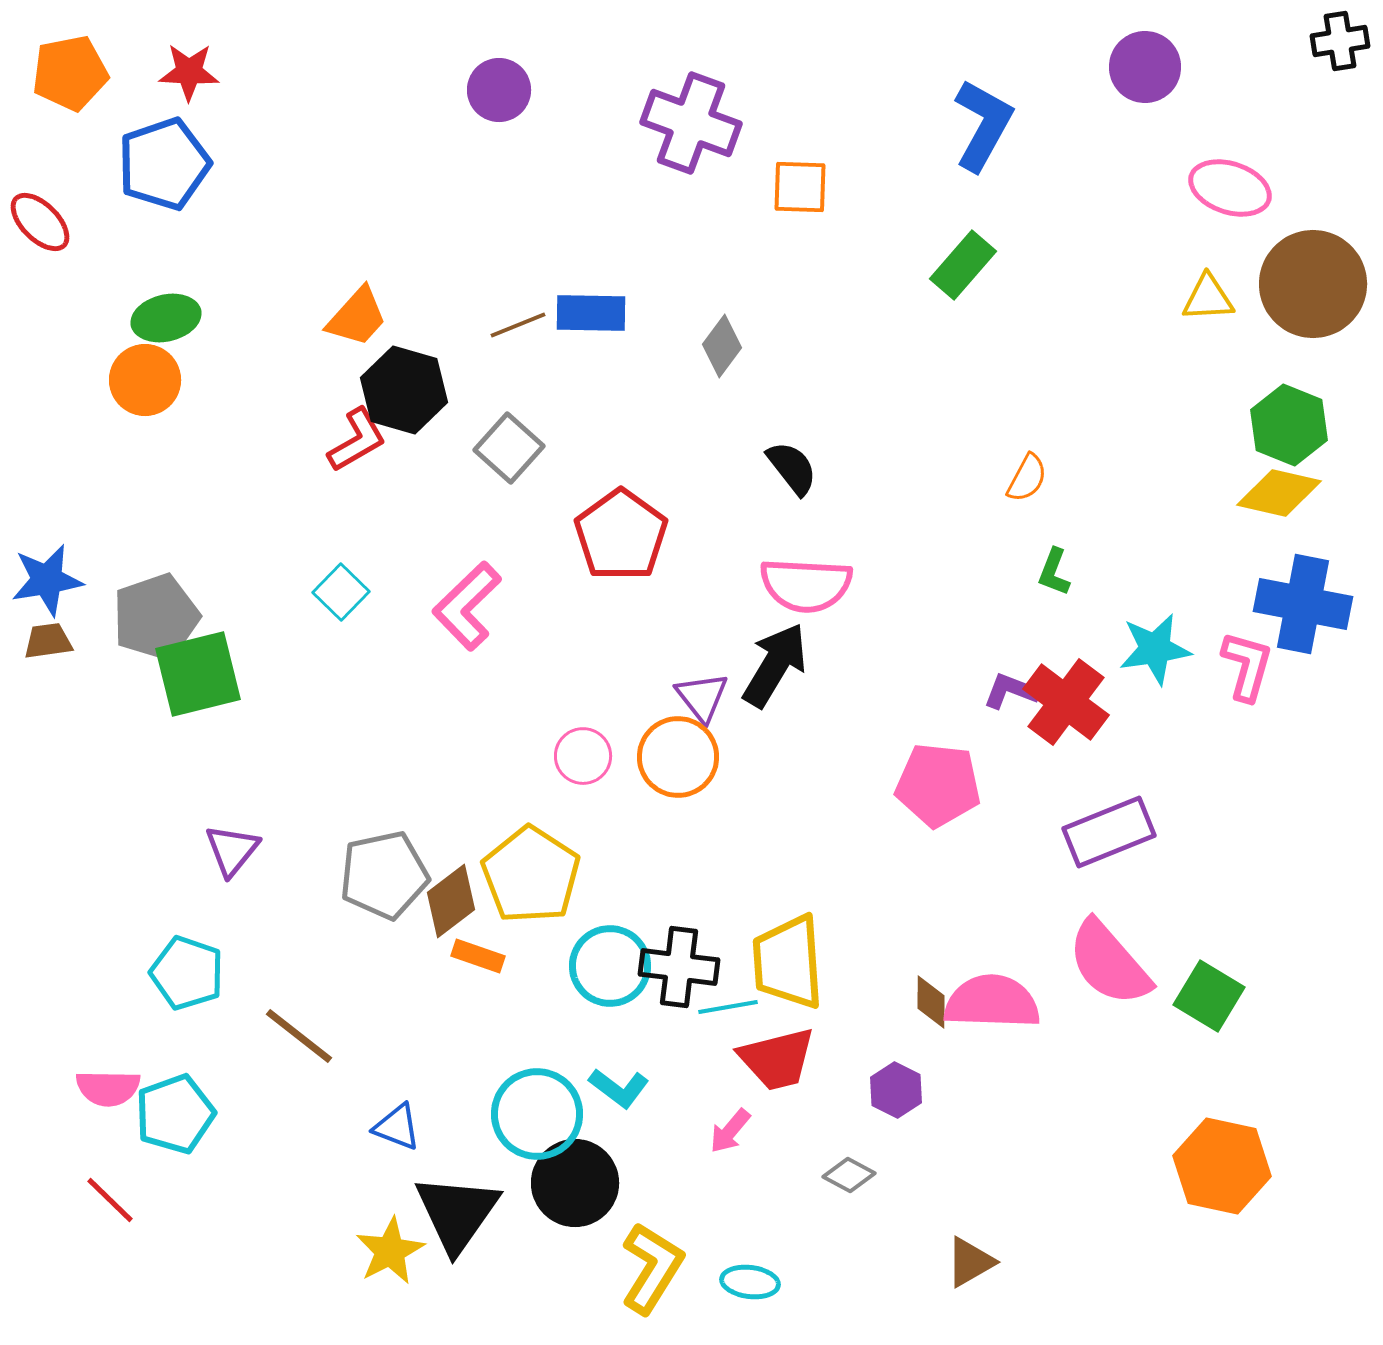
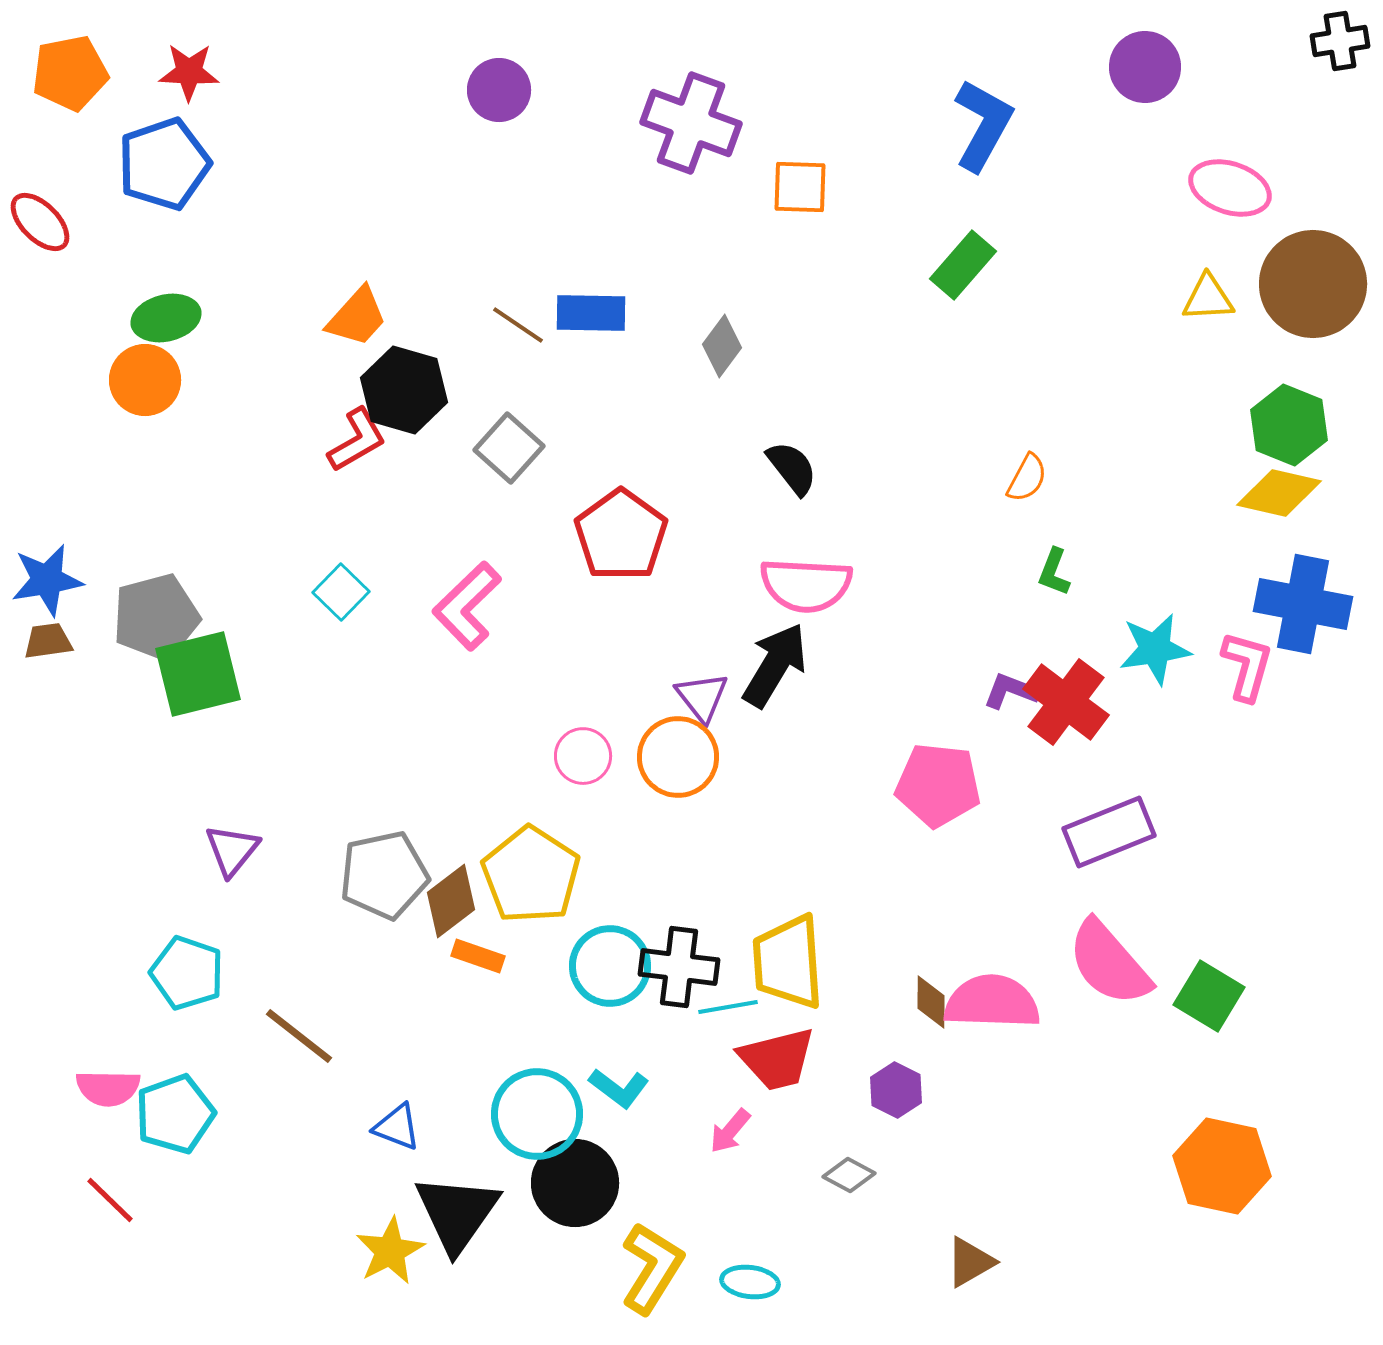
brown line at (518, 325): rotated 56 degrees clockwise
gray pentagon at (156, 617): rotated 4 degrees clockwise
